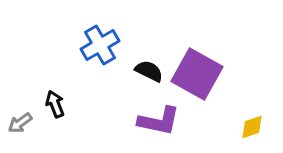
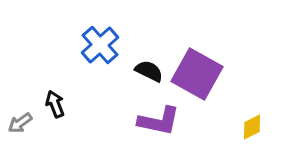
blue cross: rotated 12 degrees counterclockwise
yellow diamond: rotated 8 degrees counterclockwise
